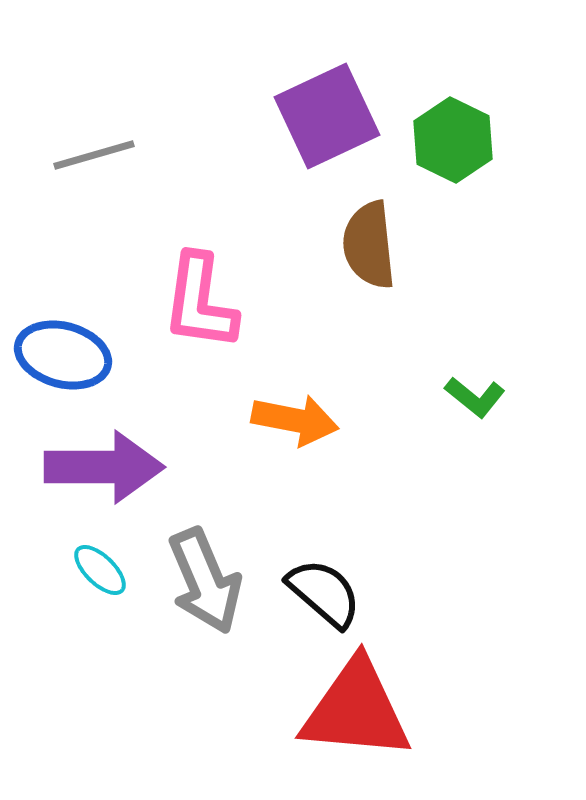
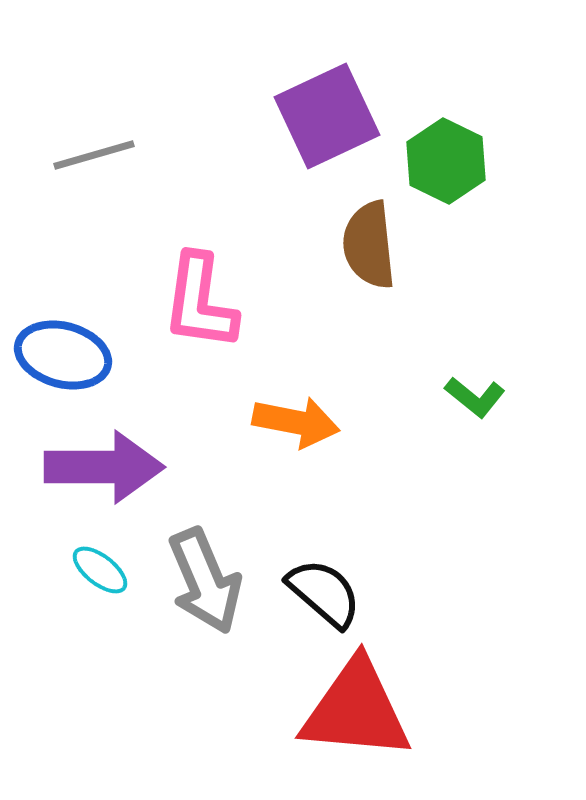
green hexagon: moved 7 px left, 21 px down
orange arrow: moved 1 px right, 2 px down
cyan ellipse: rotated 6 degrees counterclockwise
